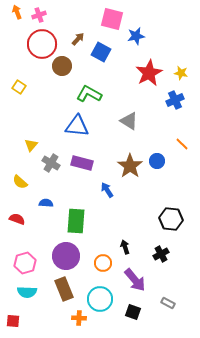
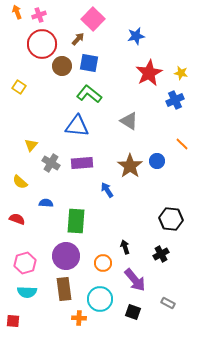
pink square: moved 19 px left; rotated 30 degrees clockwise
blue square: moved 12 px left, 11 px down; rotated 18 degrees counterclockwise
green L-shape: rotated 10 degrees clockwise
purple rectangle: rotated 20 degrees counterclockwise
brown rectangle: rotated 15 degrees clockwise
